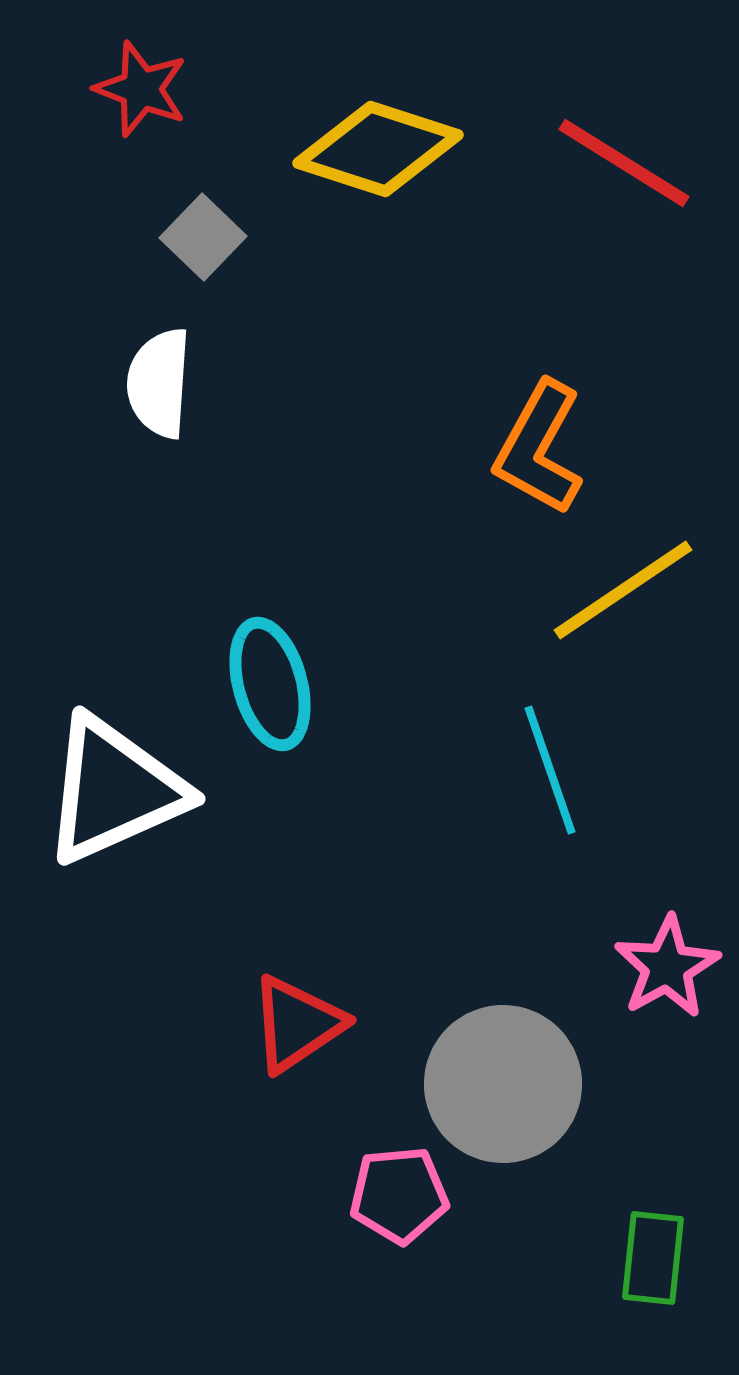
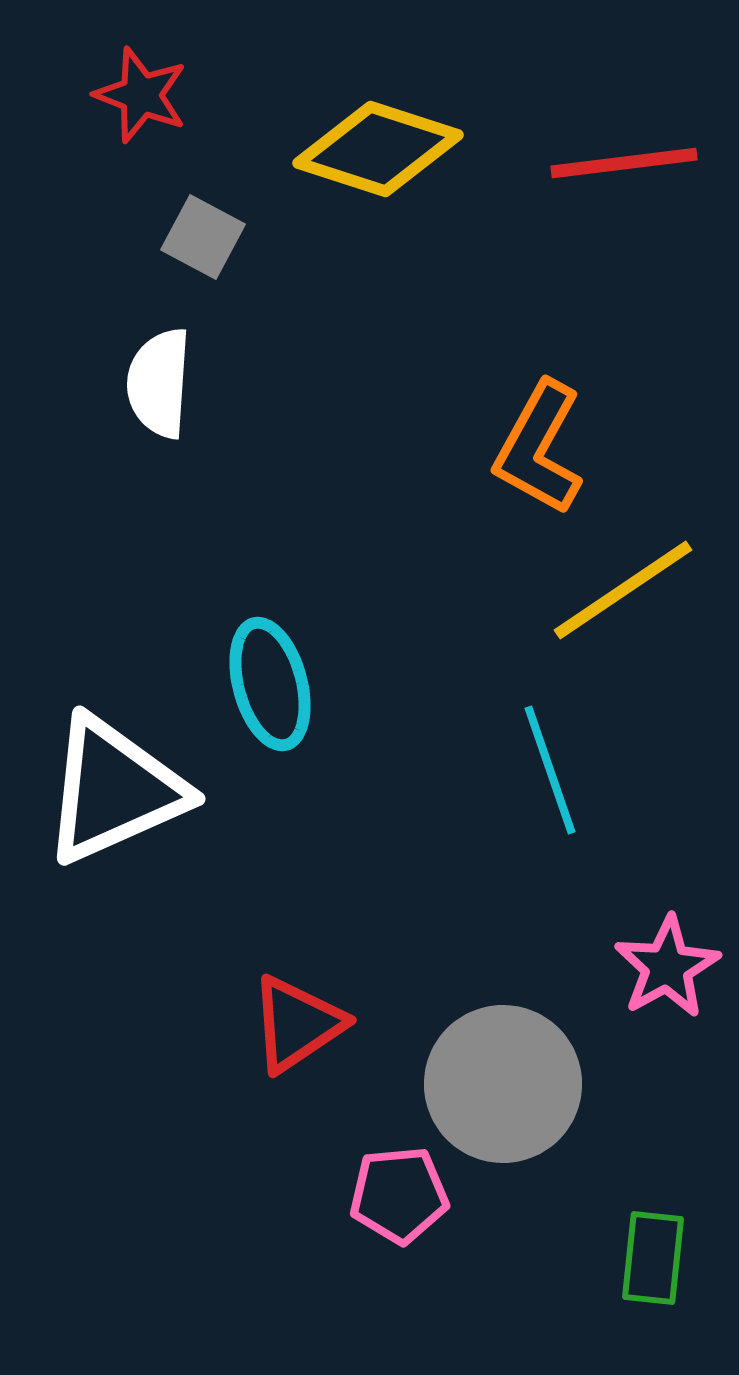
red star: moved 6 px down
red line: rotated 39 degrees counterclockwise
gray square: rotated 16 degrees counterclockwise
